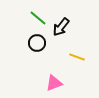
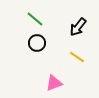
green line: moved 3 px left, 1 px down
black arrow: moved 17 px right
yellow line: rotated 14 degrees clockwise
